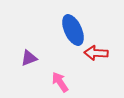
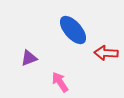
blue ellipse: rotated 16 degrees counterclockwise
red arrow: moved 10 px right
